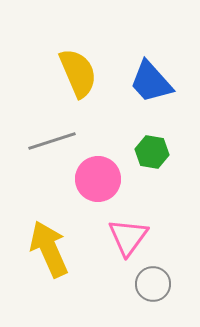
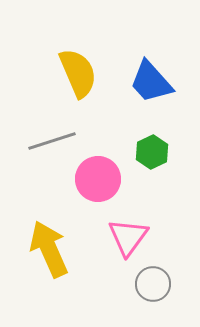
green hexagon: rotated 24 degrees clockwise
